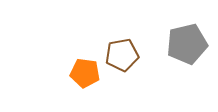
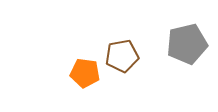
brown pentagon: moved 1 px down
